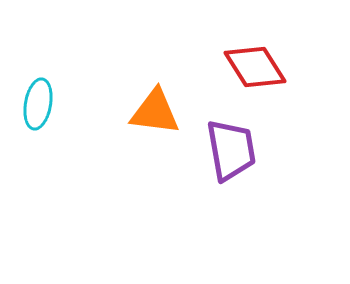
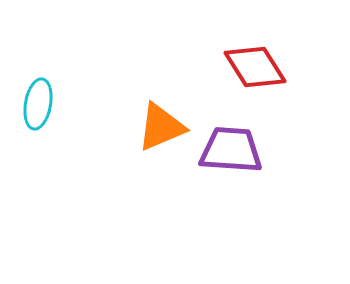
orange triangle: moved 6 px right, 15 px down; rotated 30 degrees counterclockwise
purple trapezoid: rotated 76 degrees counterclockwise
